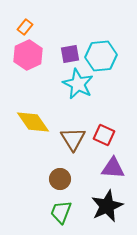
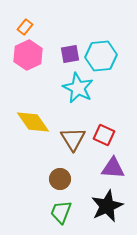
cyan star: moved 4 px down
